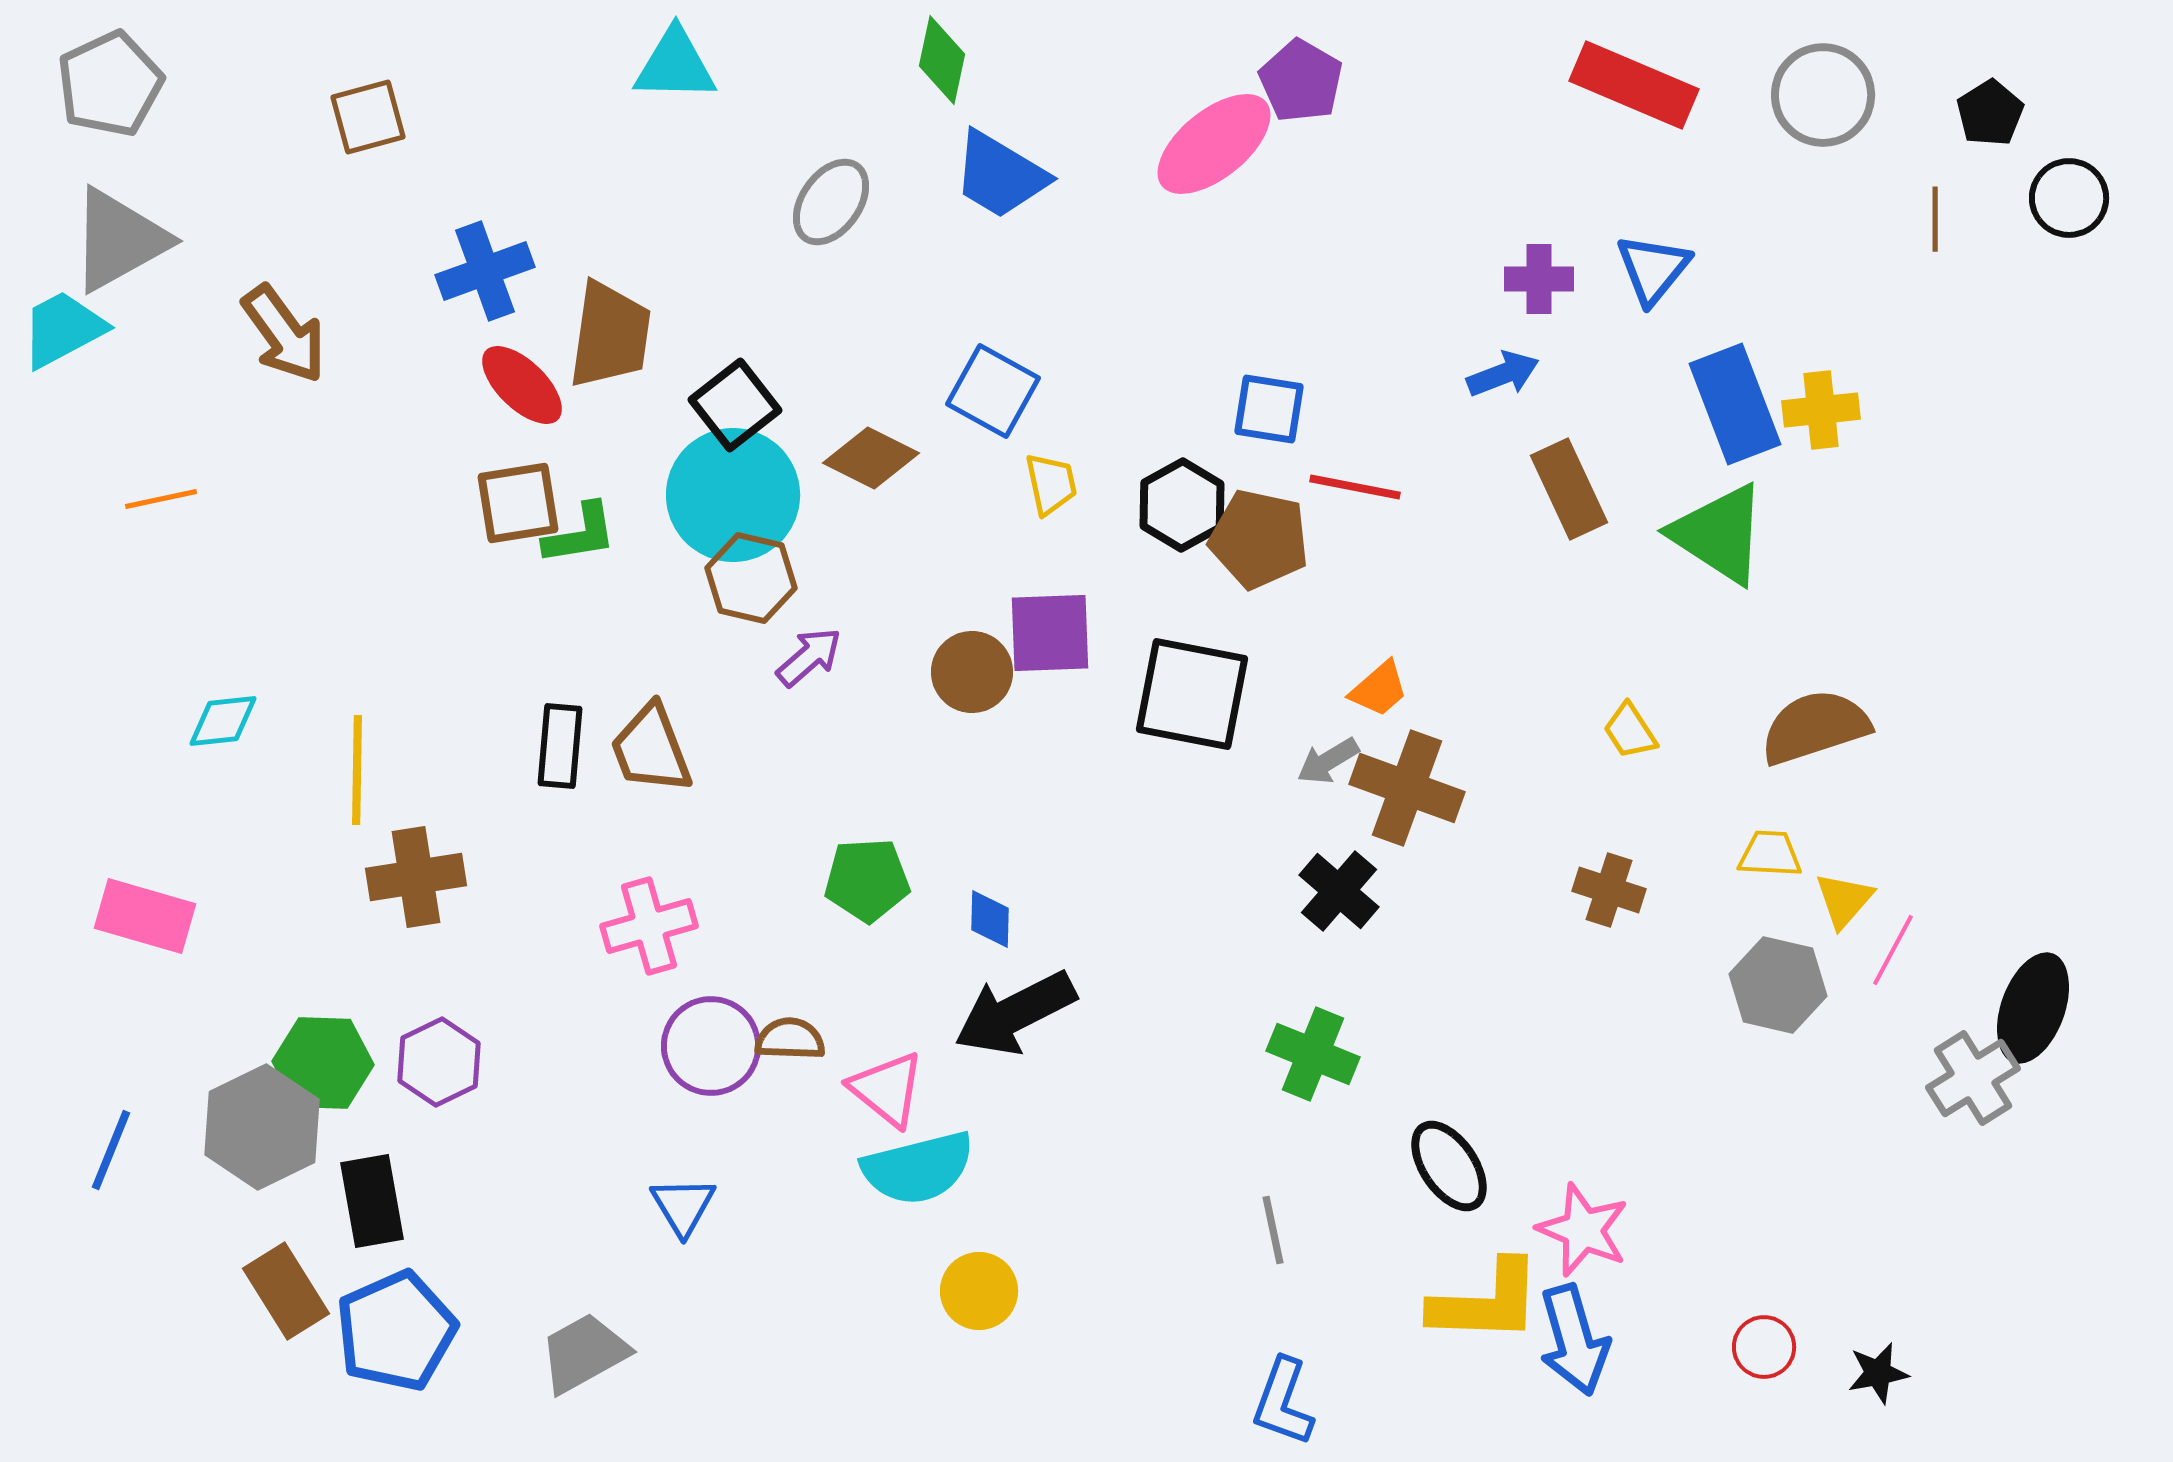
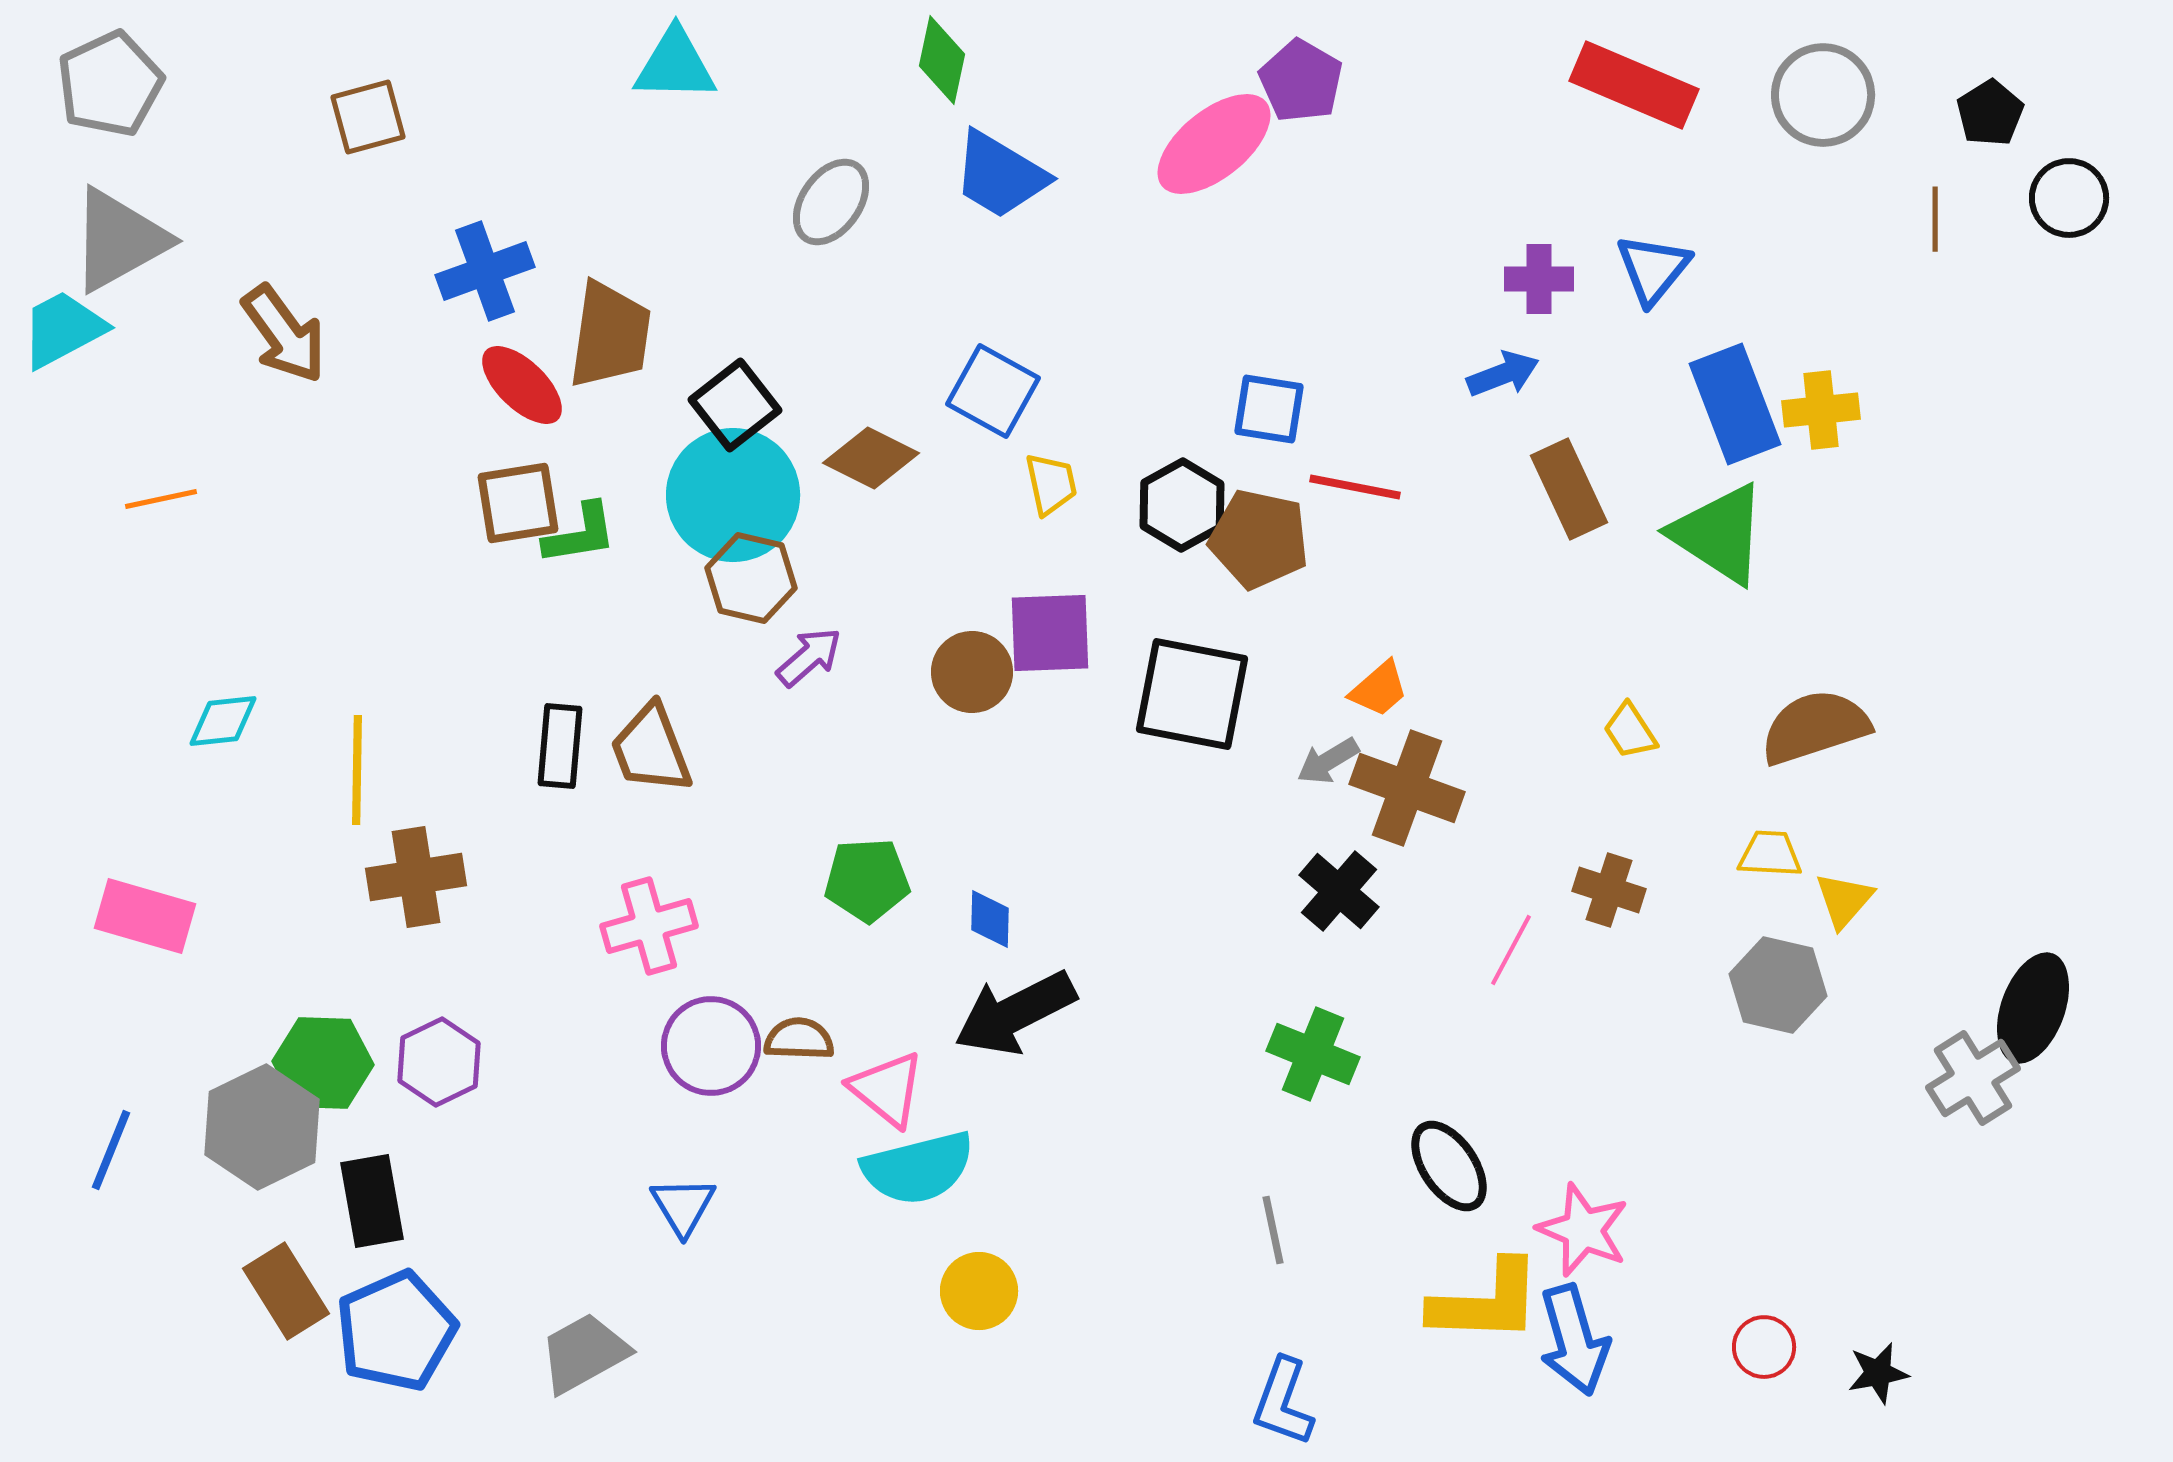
pink line at (1893, 950): moved 382 px left
brown semicircle at (790, 1039): moved 9 px right
